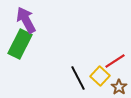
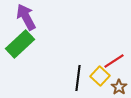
purple arrow: moved 3 px up
green rectangle: rotated 20 degrees clockwise
red line: moved 1 px left
black line: rotated 35 degrees clockwise
